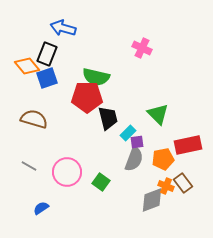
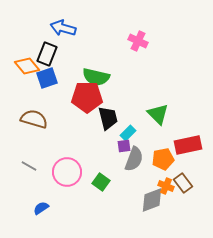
pink cross: moved 4 px left, 7 px up
purple square: moved 13 px left, 4 px down
